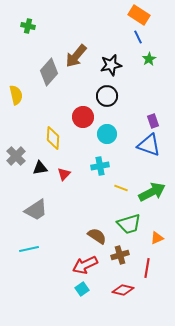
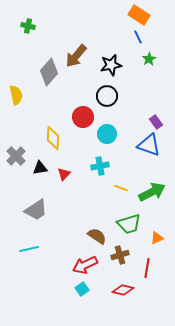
purple rectangle: moved 3 px right, 1 px down; rotated 16 degrees counterclockwise
